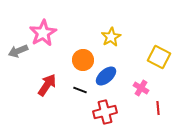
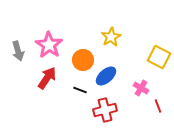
pink star: moved 6 px right, 12 px down; rotated 8 degrees counterclockwise
gray arrow: rotated 84 degrees counterclockwise
red arrow: moved 7 px up
red line: moved 2 px up; rotated 16 degrees counterclockwise
red cross: moved 2 px up
